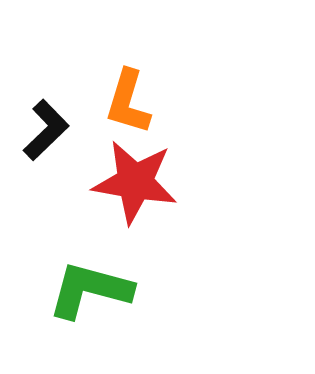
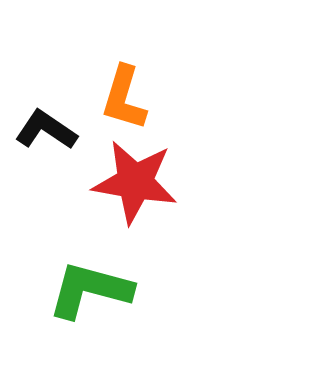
orange L-shape: moved 4 px left, 4 px up
black L-shape: rotated 102 degrees counterclockwise
